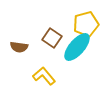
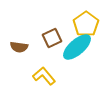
yellow pentagon: rotated 20 degrees counterclockwise
brown square: rotated 30 degrees clockwise
cyan ellipse: rotated 8 degrees clockwise
